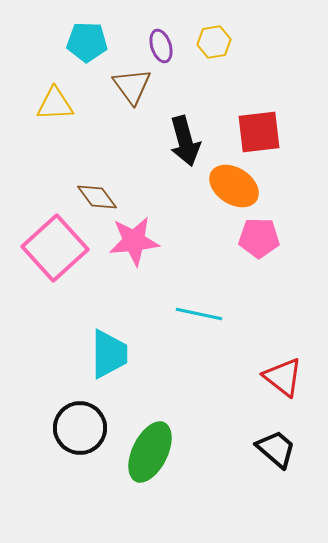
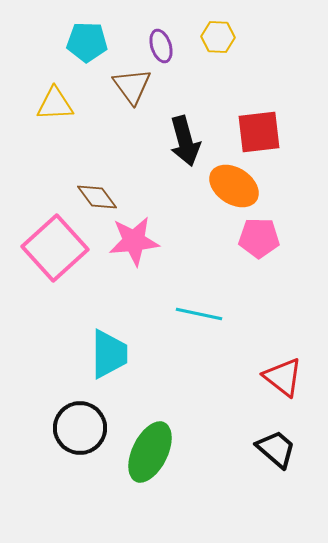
yellow hexagon: moved 4 px right, 5 px up; rotated 12 degrees clockwise
